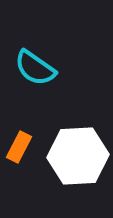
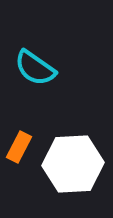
white hexagon: moved 5 px left, 8 px down
